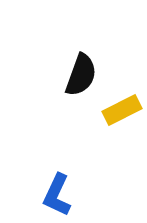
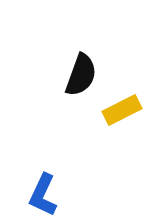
blue L-shape: moved 14 px left
